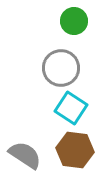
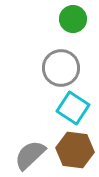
green circle: moved 1 px left, 2 px up
cyan square: moved 2 px right
gray semicircle: moved 5 px right; rotated 76 degrees counterclockwise
